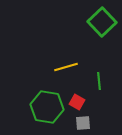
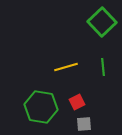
green line: moved 4 px right, 14 px up
red square: rotated 35 degrees clockwise
green hexagon: moved 6 px left
gray square: moved 1 px right, 1 px down
